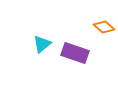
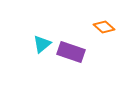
purple rectangle: moved 4 px left, 1 px up
